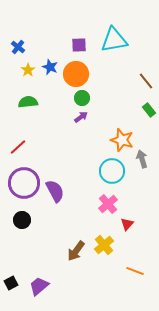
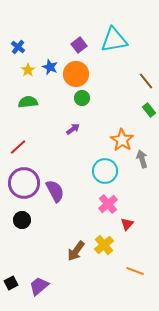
purple square: rotated 35 degrees counterclockwise
purple arrow: moved 8 px left, 12 px down
orange star: rotated 15 degrees clockwise
cyan circle: moved 7 px left
